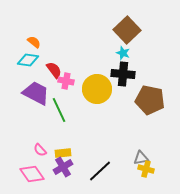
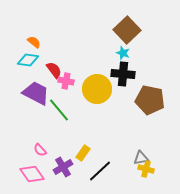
green line: rotated 15 degrees counterclockwise
yellow rectangle: moved 20 px right; rotated 49 degrees counterclockwise
